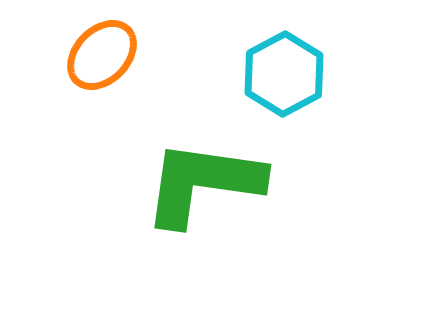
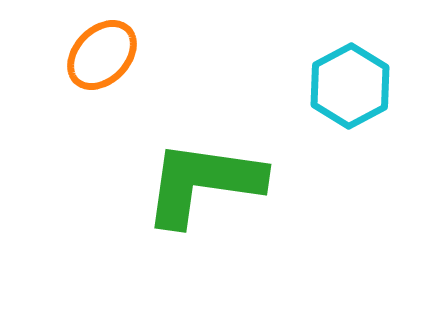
cyan hexagon: moved 66 px right, 12 px down
